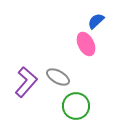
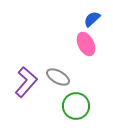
blue semicircle: moved 4 px left, 2 px up
